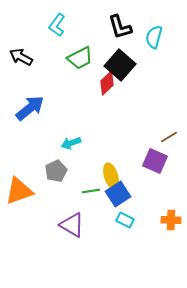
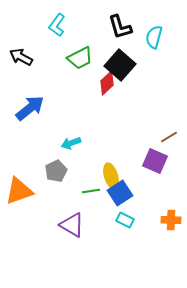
blue square: moved 2 px right, 1 px up
